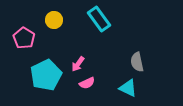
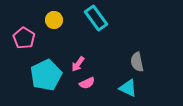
cyan rectangle: moved 3 px left, 1 px up
